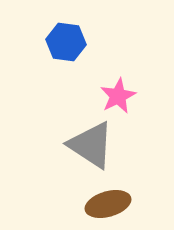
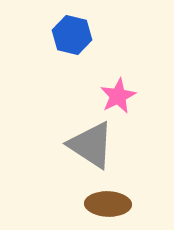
blue hexagon: moved 6 px right, 7 px up; rotated 6 degrees clockwise
brown ellipse: rotated 18 degrees clockwise
